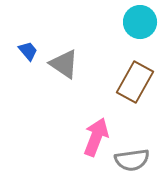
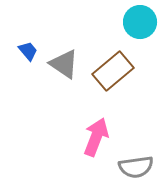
brown rectangle: moved 22 px left, 11 px up; rotated 21 degrees clockwise
gray semicircle: moved 4 px right, 7 px down
